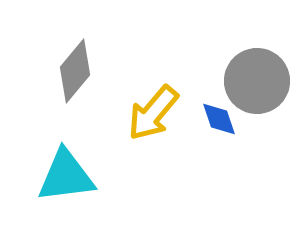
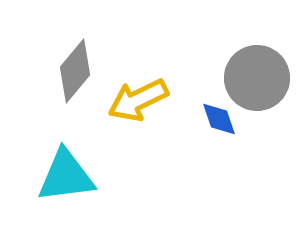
gray circle: moved 3 px up
yellow arrow: moved 15 px left, 13 px up; rotated 24 degrees clockwise
